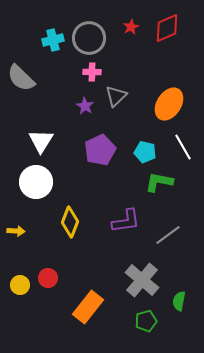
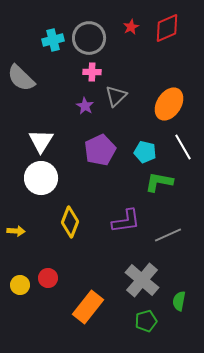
white circle: moved 5 px right, 4 px up
gray line: rotated 12 degrees clockwise
